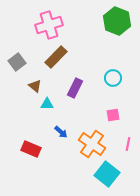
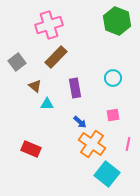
purple rectangle: rotated 36 degrees counterclockwise
blue arrow: moved 19 px right, 10 px up
